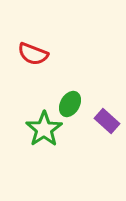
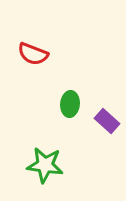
green ellipse: rotated 25 degrees counterclockwise
green star: moved 1 px right, 36 px down; rotated 30 degrees counterclockwise
